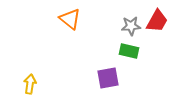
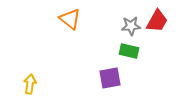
purple square: moved 2 px right
